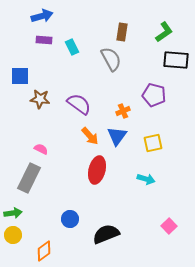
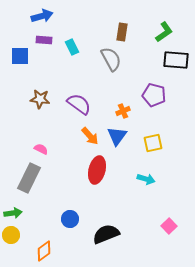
blue square: moved 20 px up
yellow circle: moved 2 px left
